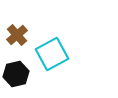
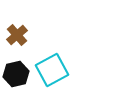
cyan square: moved 16 px down
